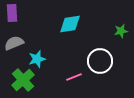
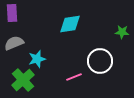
green star: moved 1 px right, 1 px down; rotated 16 degrees clockwise
